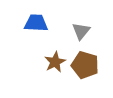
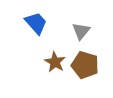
blue trapezoid: rotated 45 degrees clockwise
brown star: rotated 15 degrees counterclockwise
